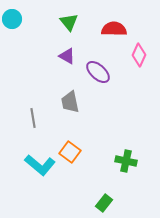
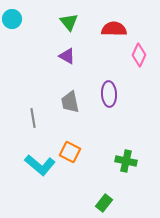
purple ellipse: moved 11 px right, 22 px down; rotated 45 degrees clockwise
orange square: rotated 10 degrees counterclockwise
